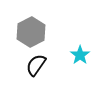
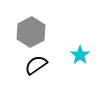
black semicircle: rotated 20 degrees clockwise
